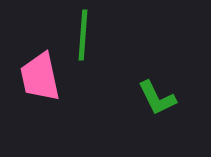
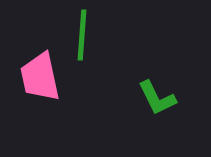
green line: moved 1 px left
